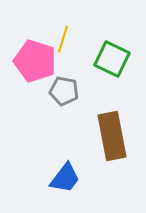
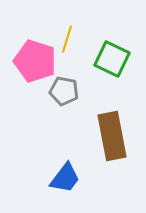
yellow line: moved 4 px right
